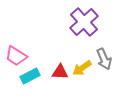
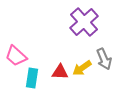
pink trapezoid: rotated 10 degrees clockwise
cyan rectangle: moved 2 px right, 2 px down; rotated 54 degrees counterclockwise
